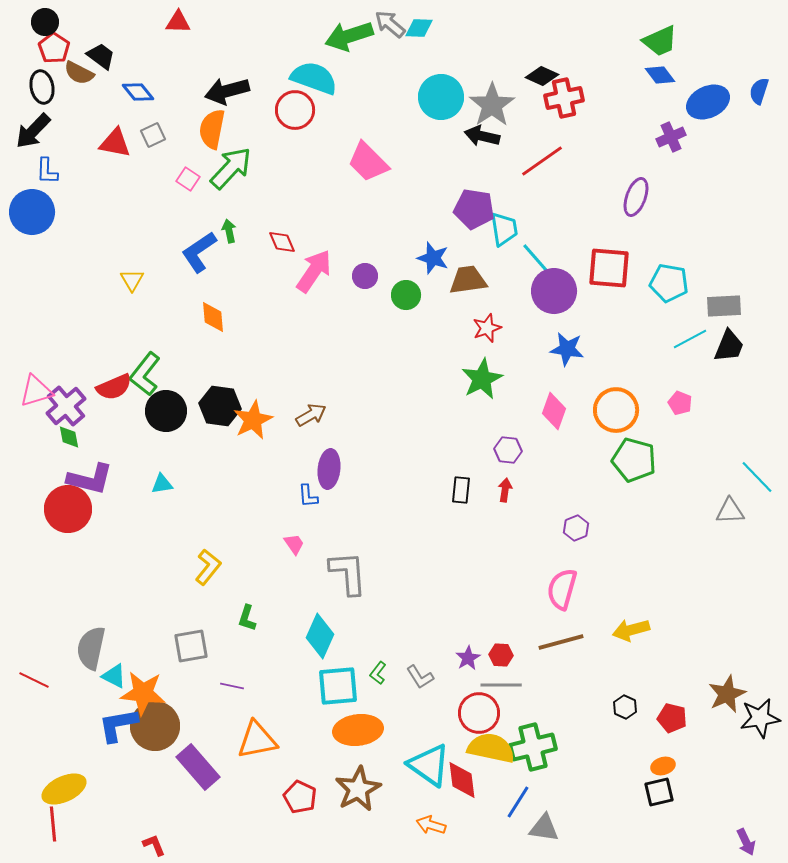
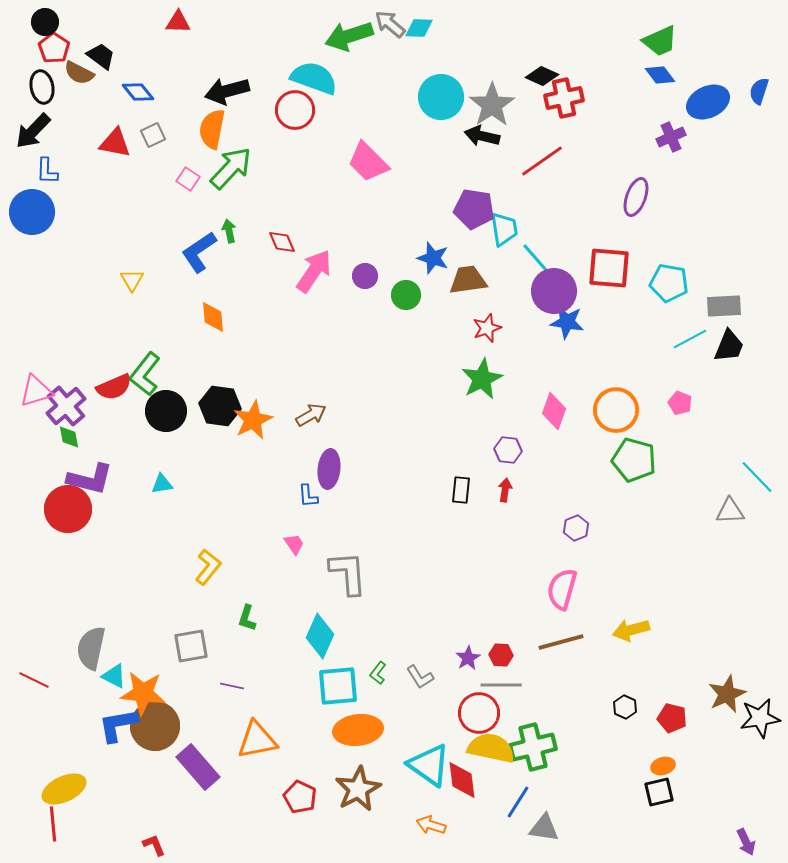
blue star at (567, 349): moved 27 px up
